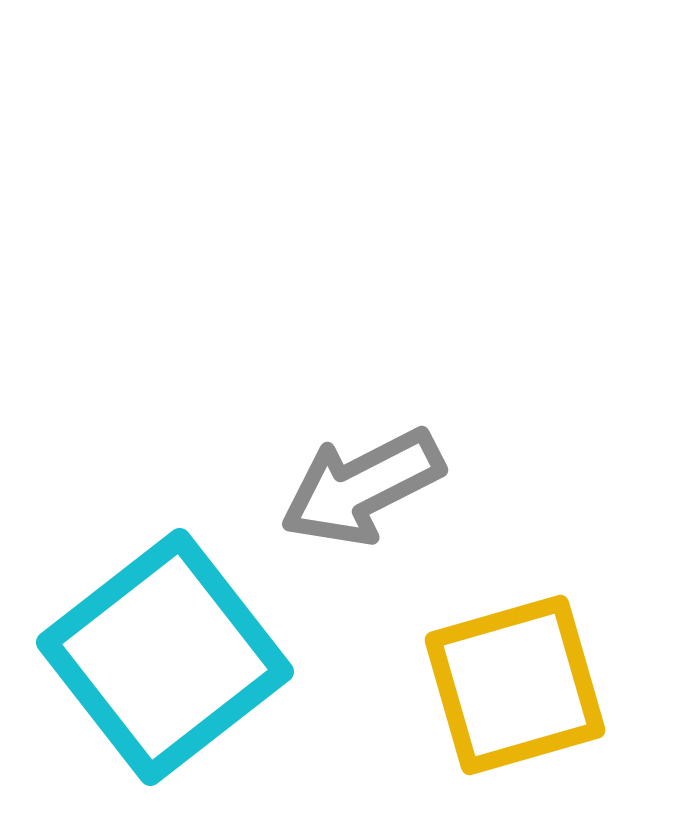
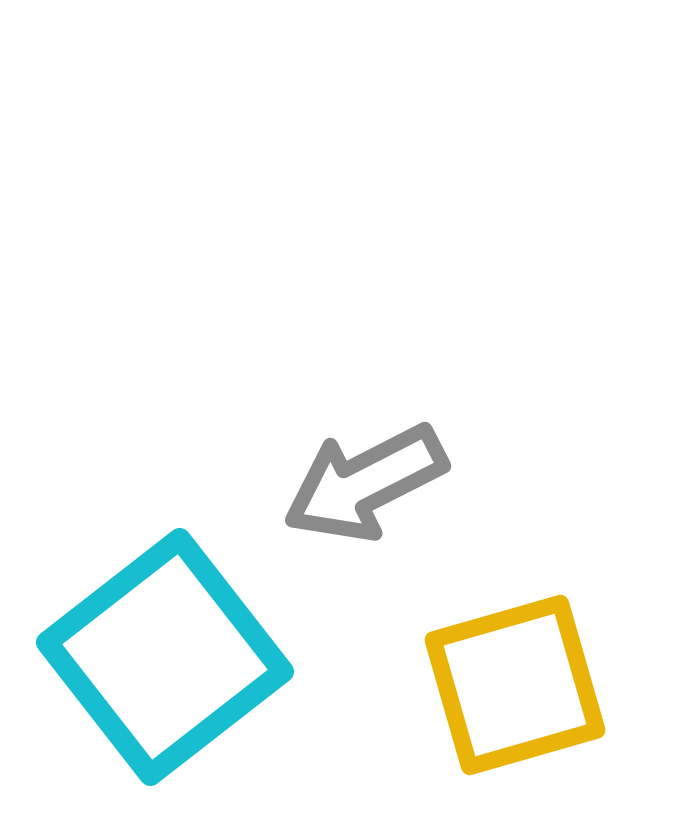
gray arrow: moved 3 px right, 4 px up
